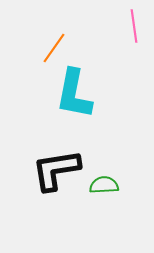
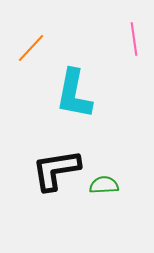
pink line: moved 13 px down
orange line: moved 23 px left; rotated 8 degrees clockwise
